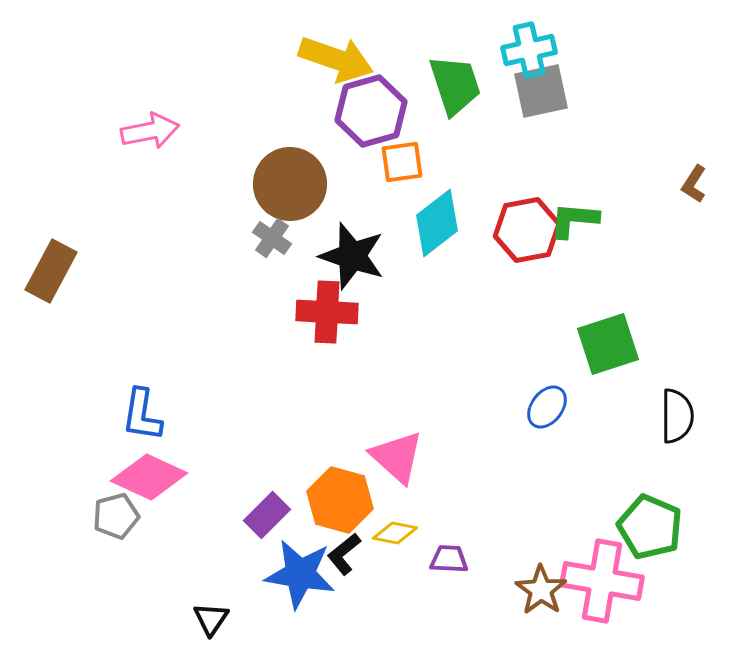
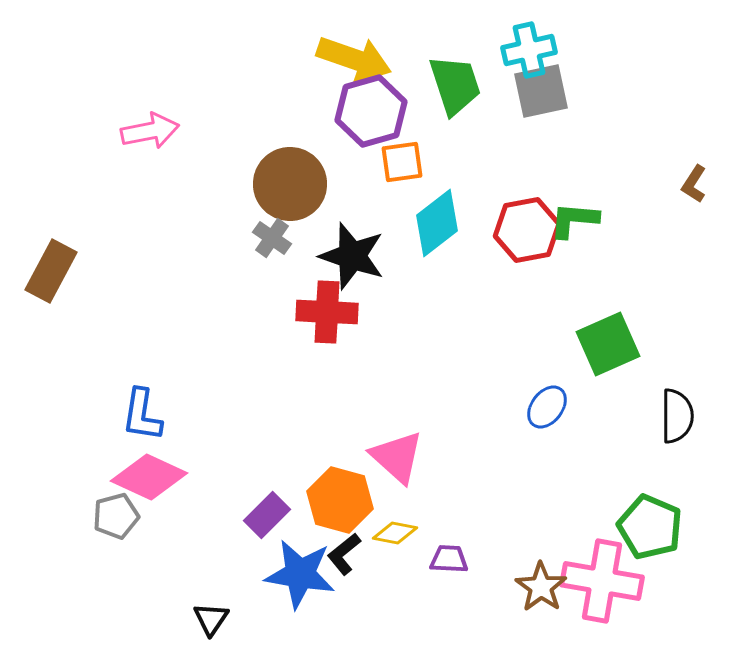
yellow arrow: moved 18 px right
green square: rotated 6 degrees counterclockwise
brown star: moved 3 px up
